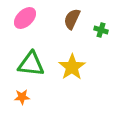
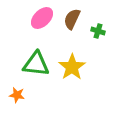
pink ellipse: moved 17 px right
green cross: moved 3 px left, 1 px down
green triangle: moved 5 px right
orange star: moved 5 px left, 2 px up; rotated 14 degrees clockwise
